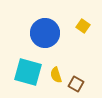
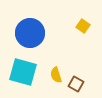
blue circle: moved 15 px left
cyan square: moved 5 px left
